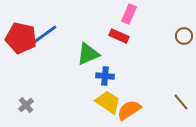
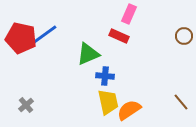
yellow trapezoid: rotated 44 degrees clockwise
